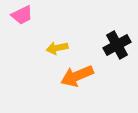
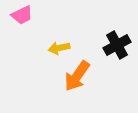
yellow arrow: moved 2 px right
orange arrow: rotated 32 degrees counterclockwise
